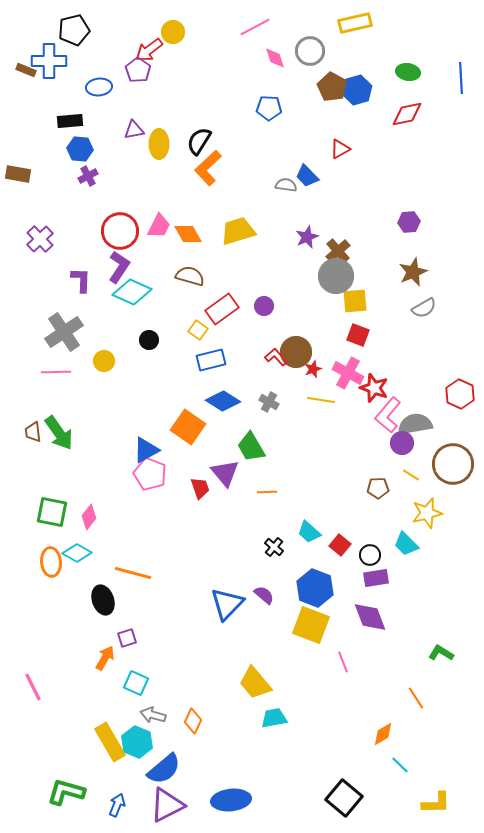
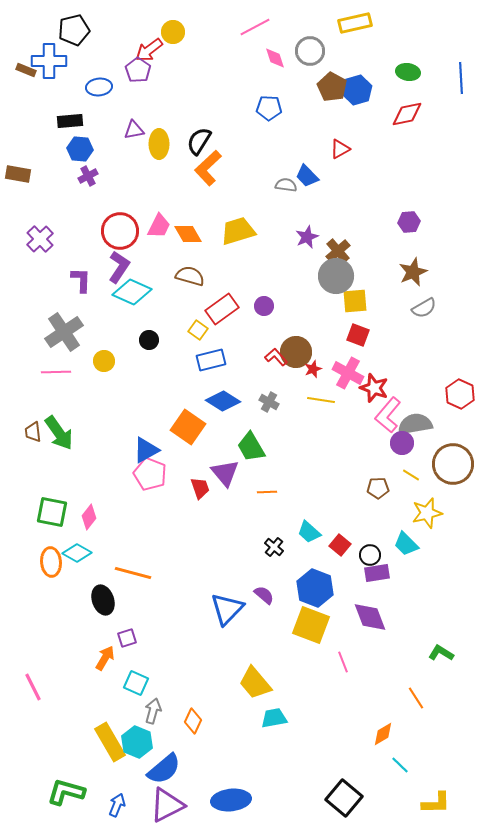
purple rectangle at (376, 578): moved 1 px right, 5 px up
blue triangle at (227, 604): moved 5 px down
gray arrow at (153, 715): moved 4 px up; rotated 90 degrees clockwise
